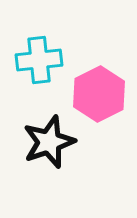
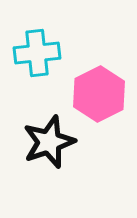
cyan cross: moved 2 px left, 7 px up
